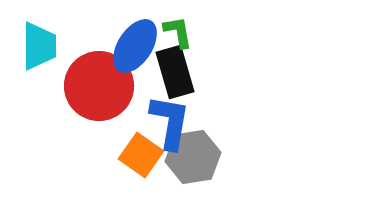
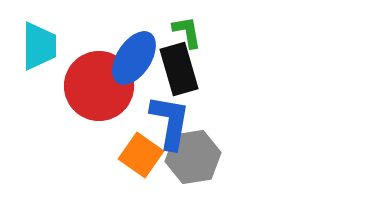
green L-shape: moved 9 px right
blue ellipse: moved 1 px left, 12 px down
black rectangle: moved 4 px right, 3 px up
